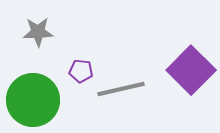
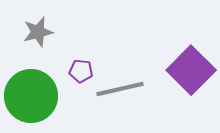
gray star: rotated 12 degrees counterclockwise
gray line: moved 1 px left
green circle: moved 2 px left, 4 px up
